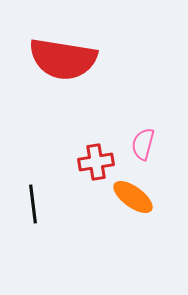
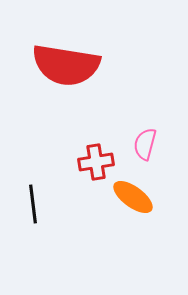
red semicircle: moved 3 px right, 6 px down
pink semicircle: moved 2 px right
